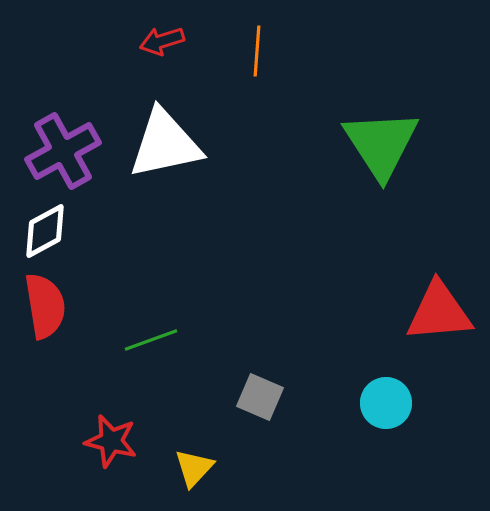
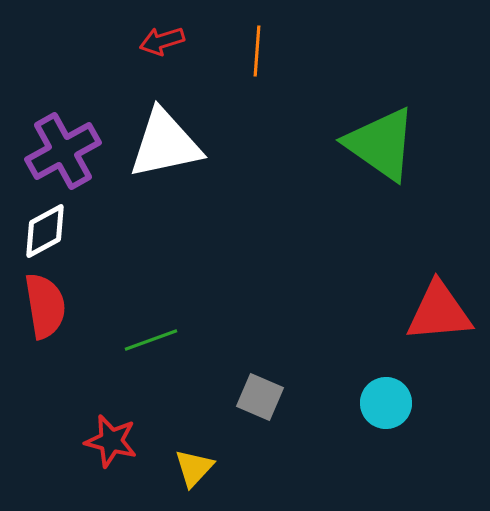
green triangle: rotated 22 degrees counterclockwise
